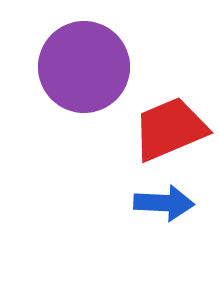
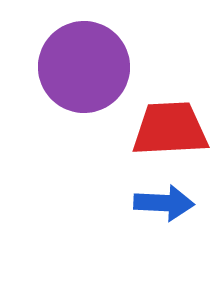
red trapezoid: rotated 20 degrees clockwise
